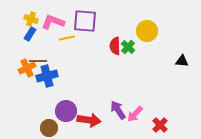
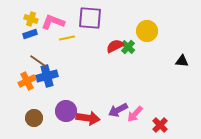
purple square: moved 5 px right, 3 px up
blue rectangle: rotated 40 degrees clockwise
red semicircle: rotated 66 degrees clockwise
brown line: rotated 36 degrees clockwise
orange cross: moved 13 px down
purple arrow: rotated 84 degrees counterclockwise
red arrow: moved 1 px left, 2 px up
brown circle: moved 15 px left, 10 px up
